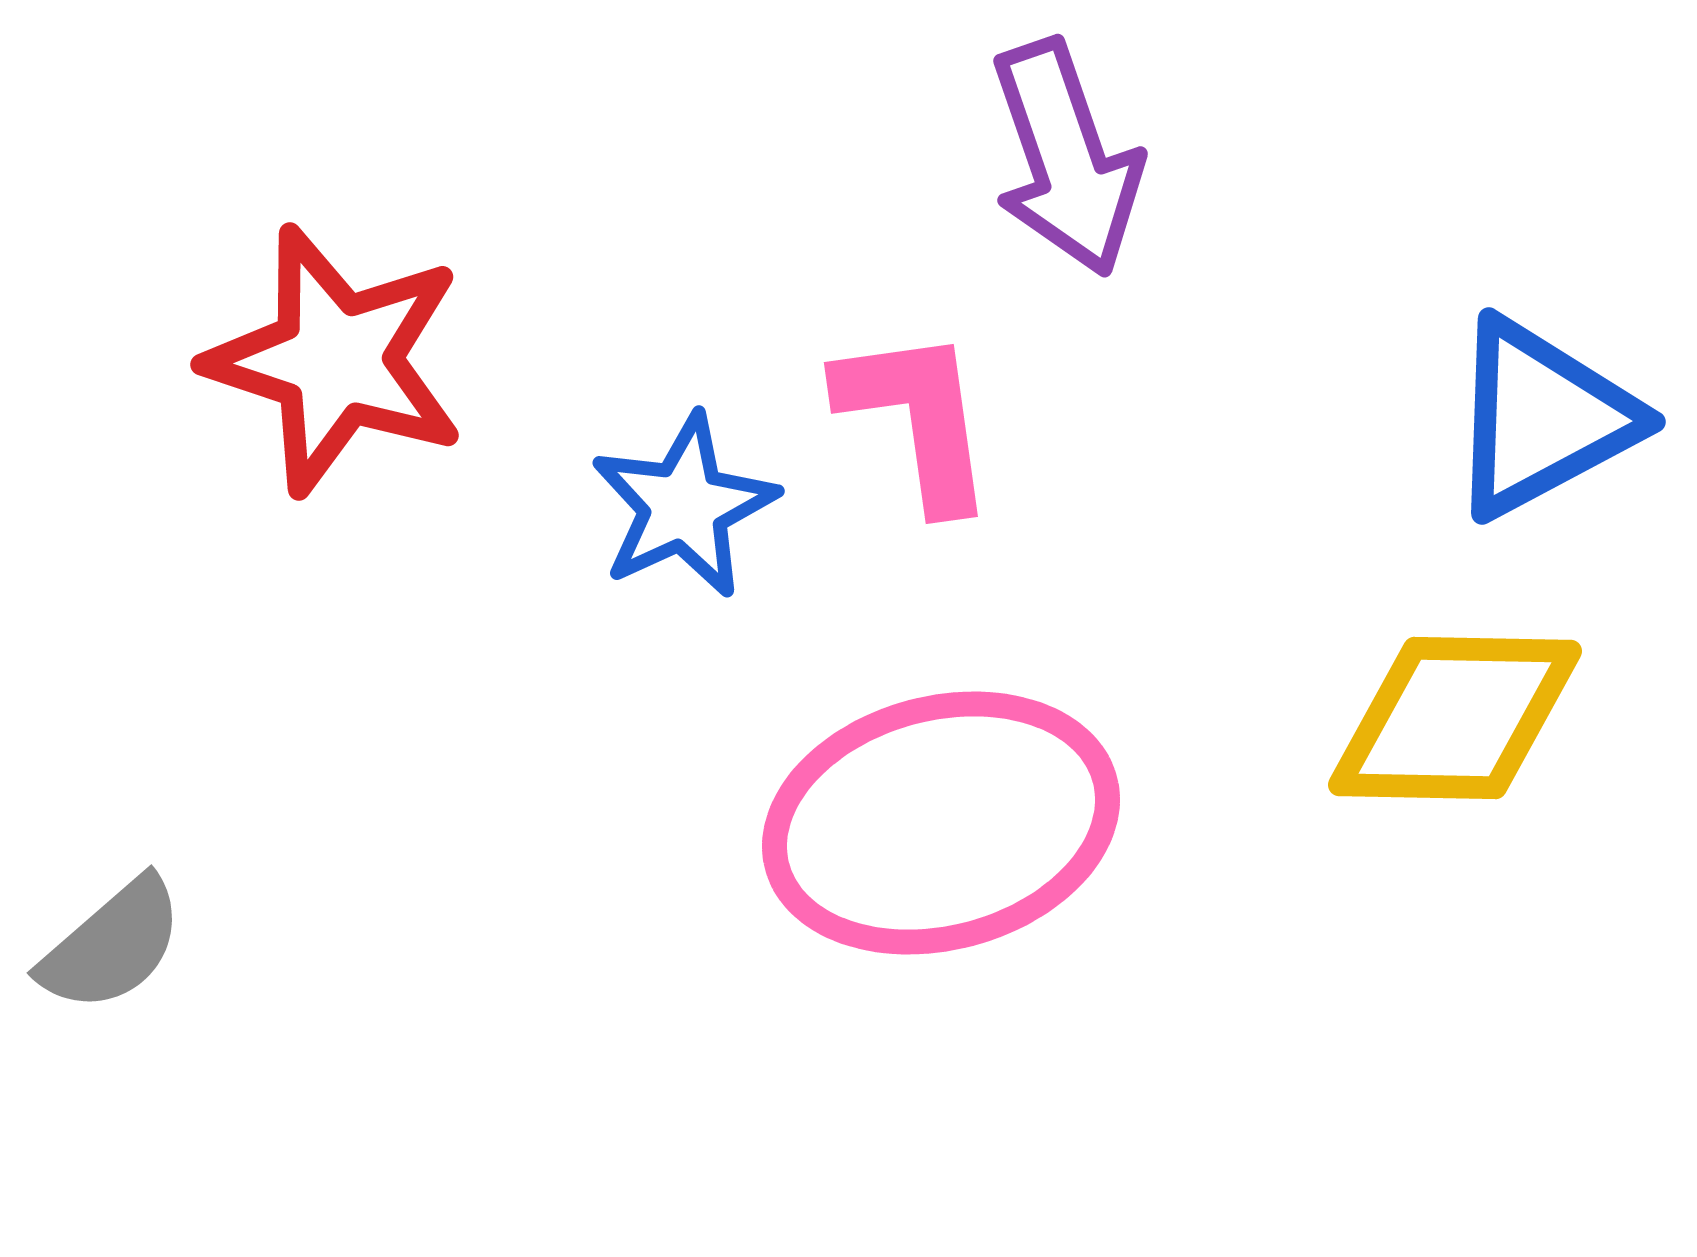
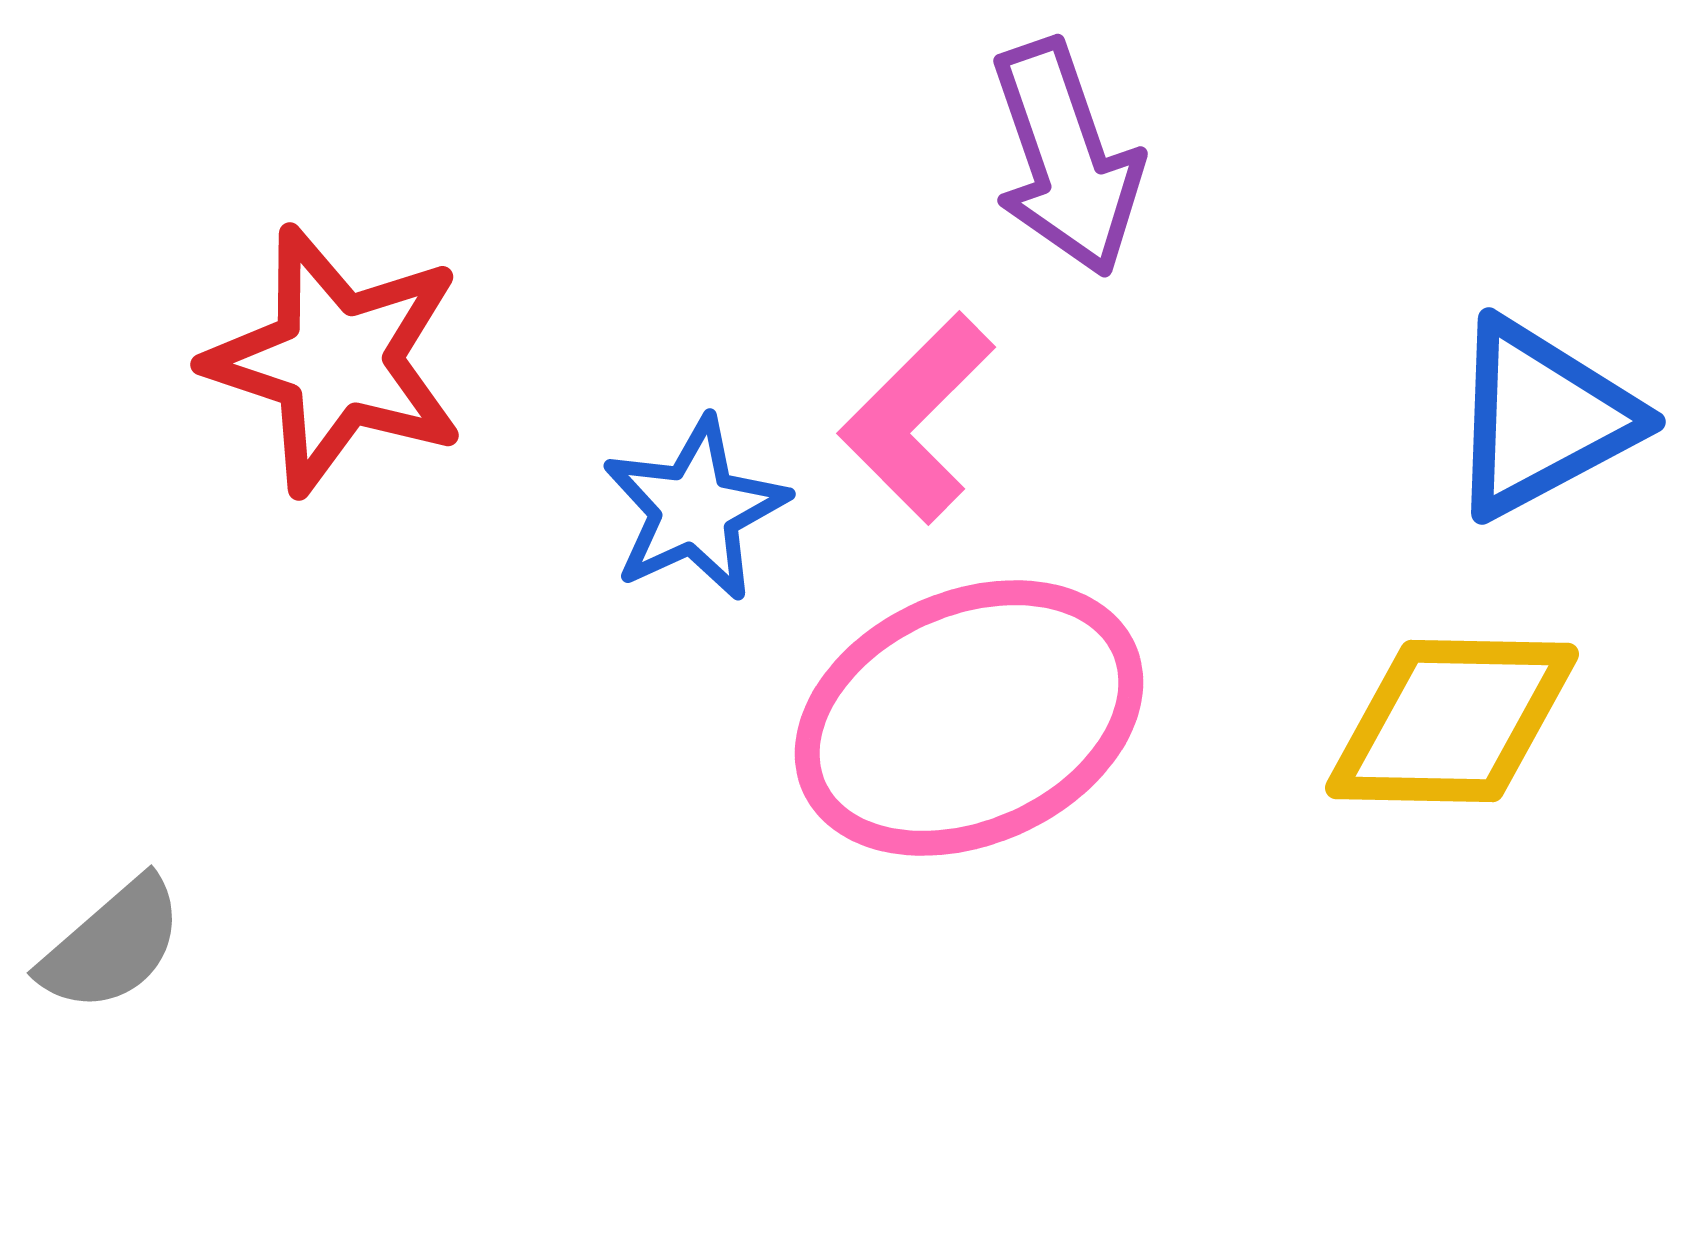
pink L-shape: rotated 127 degrees counterclockwise
blue star: moved 11 px right, 3 px down
yellow diamond: moved 3 px left, 3 px down
pink ellipse: moved 28 px right, 105 px up; rotated 9 degrees counterclockwise
